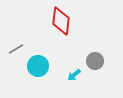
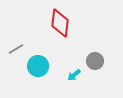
red diamond: moved 1 px left, 2 px down
